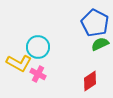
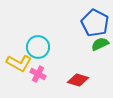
red diamond: moved 12 px left, 1 px up; rotated 50 degrees clockwise
